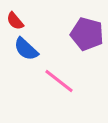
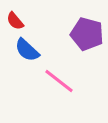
blue semicircle: moved 1 px right, 1 px down
